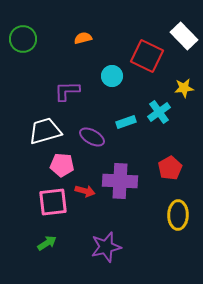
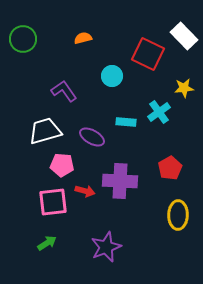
red square: moved 1 px right, 2 px up
purple L-shape: moved 3 px left; rotated 56 degrees clockwise
cyan rectangle: rotated 24 degrees clockwise
purple star: rotated 8 degrees counterclockwise
